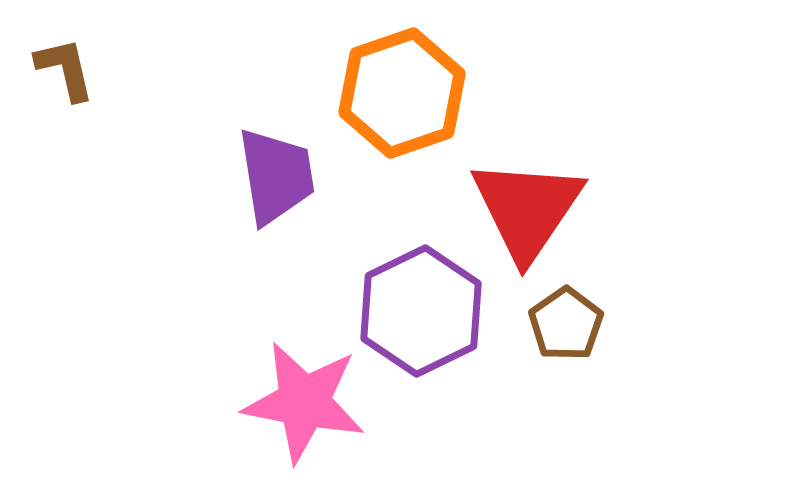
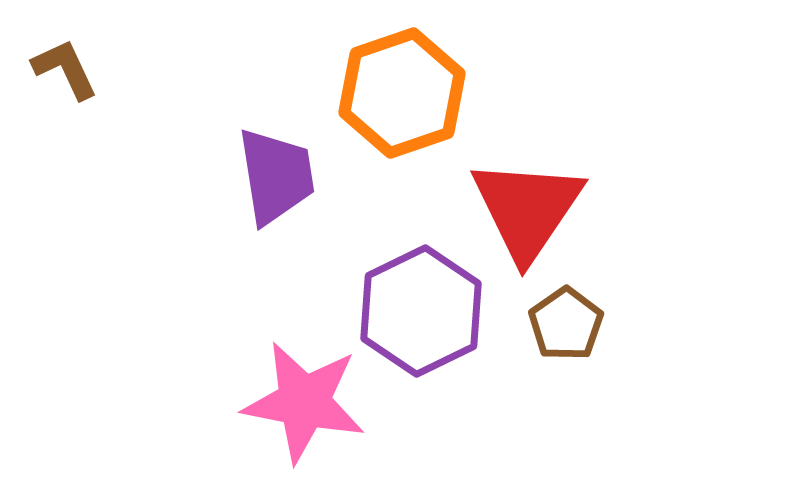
brown L-shape: rotated 12 degrees counterclockwise
